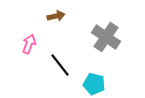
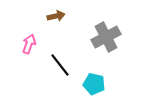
gray cross: rotated 28 degrees clockwise
